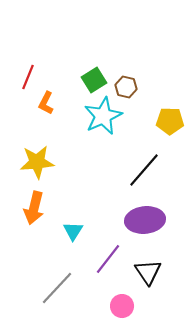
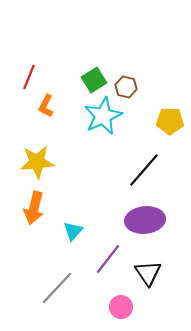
red line: moved 1 px right
orange L-shape: moved 3 px down
cyan triangle: rotated 10 degrees clockwise
black triangle: moved 1 px down
pink circle: moved 1 px left, 1 px down
